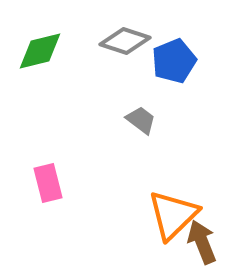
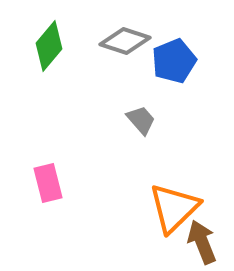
green diamond: moved 9 px right, 5 px up; rotated 36 degrees counterclockwise
gray trapezoid: rotated 12 degrees clockwise
orange triangle: moved 1 px right, 7 px up
